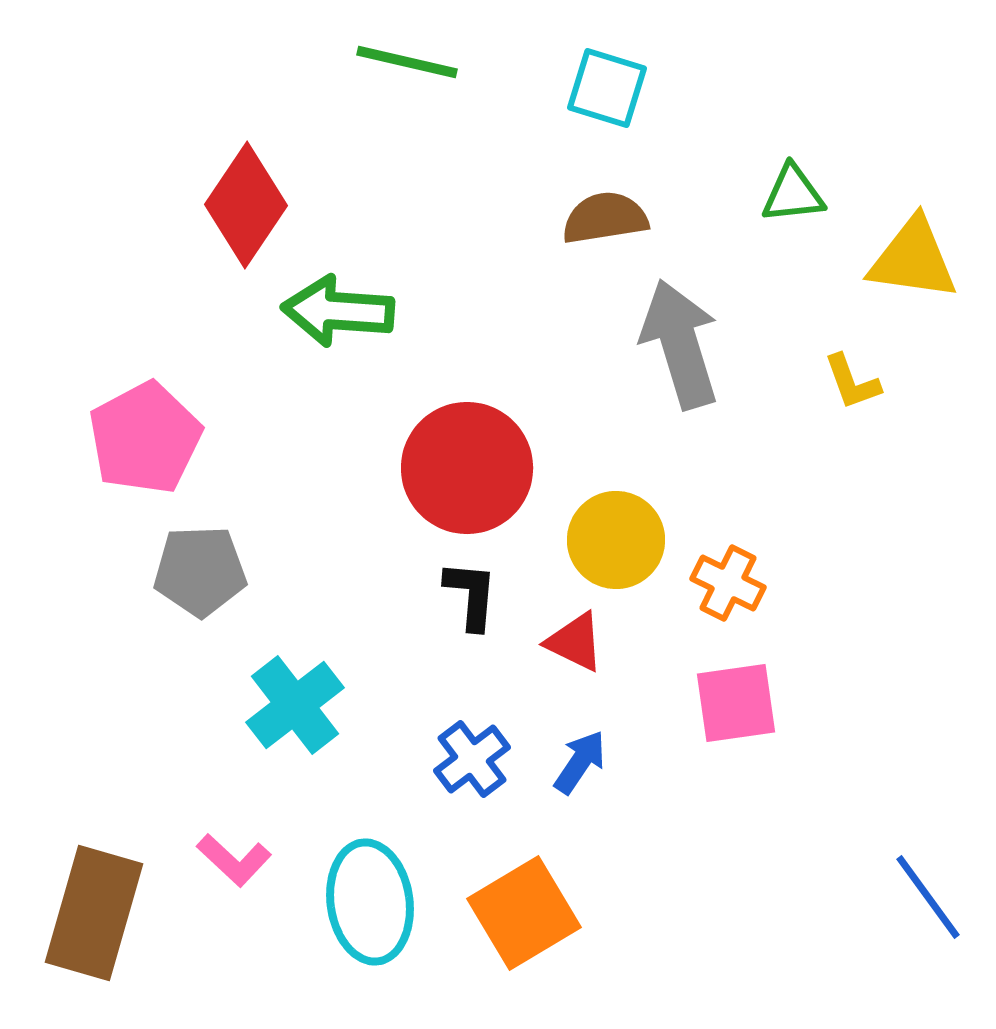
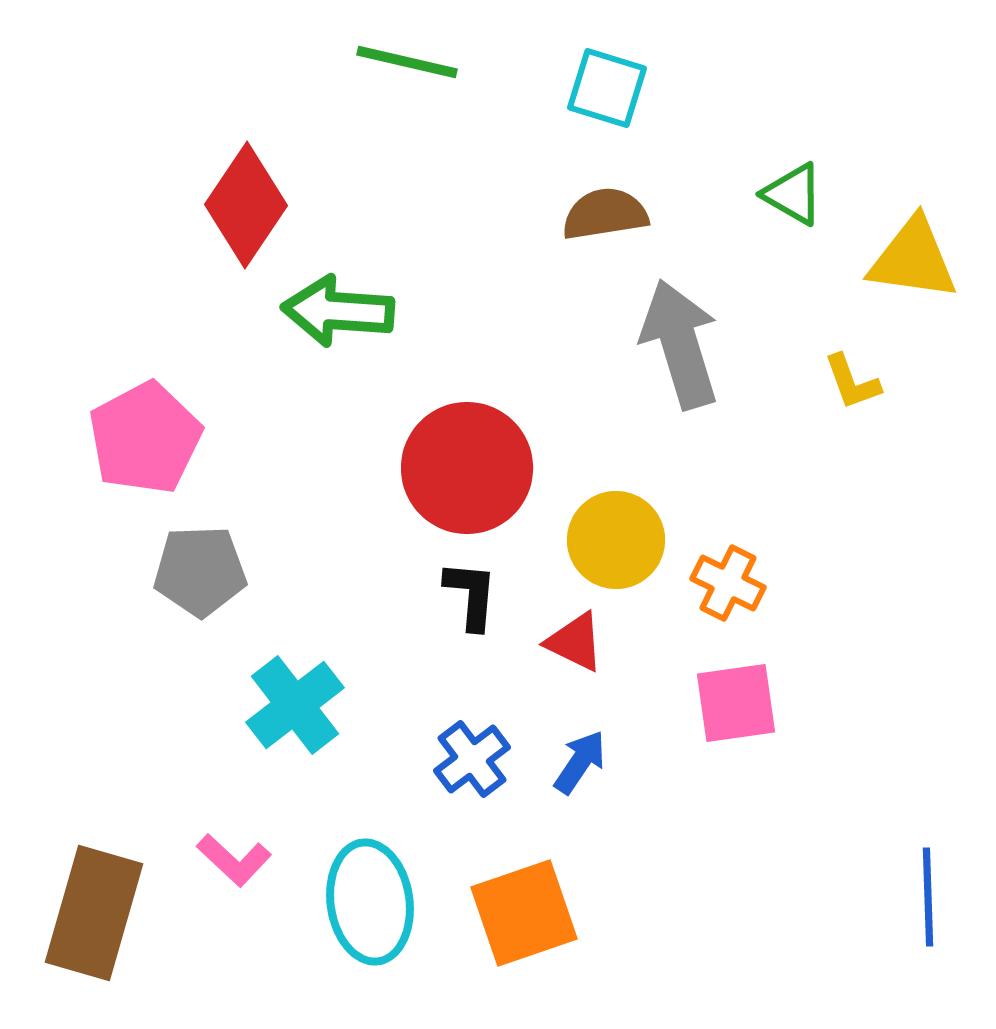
green triangle: rotated 36 degrees clockwise
brown semicircle: moved 4 px up
blue line: rotated 34 degrees clockwise
orange square: rotated 12 degrees clockwise
